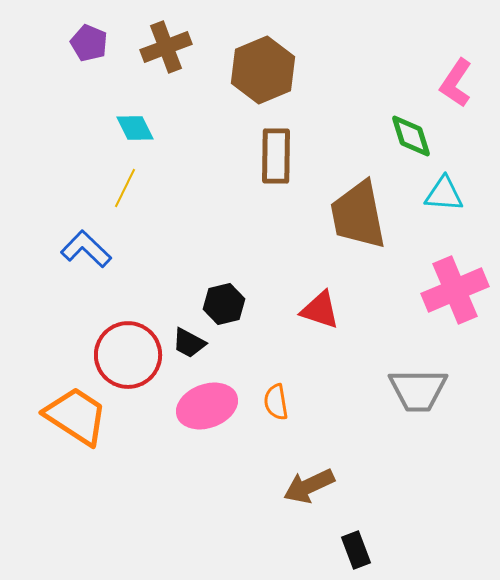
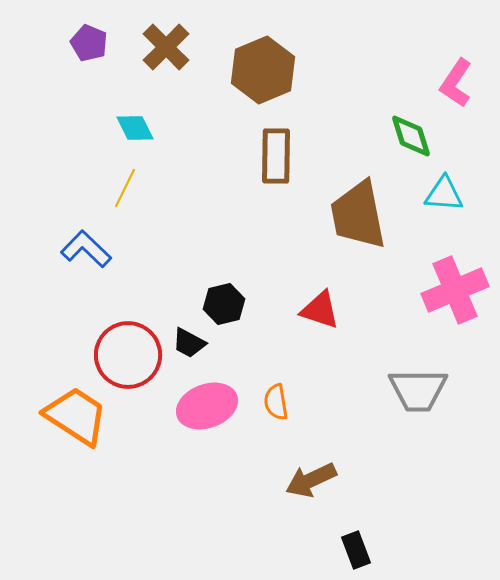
brown cross: rotated 24 degrees counterclockwise
brown arrow: moved 2 px right, 6 px up
